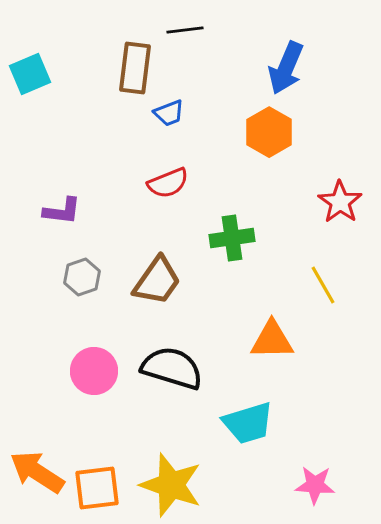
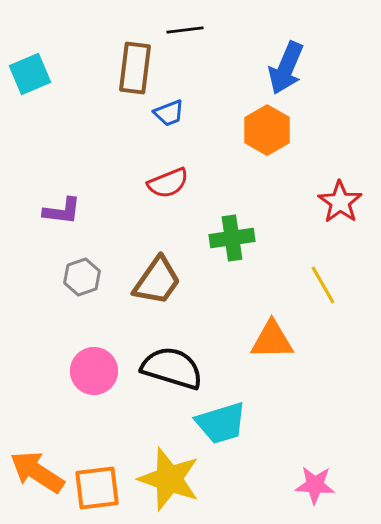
orange hexagon: moved 2 px left, 2 px up
cyan trapezoid: moved 27 px left
yellow star: moved 2 px left, 6 px up
